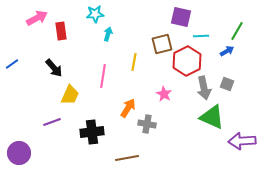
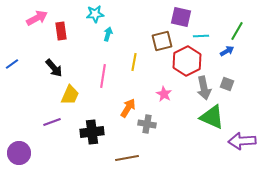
brown square: moved 3 px up
